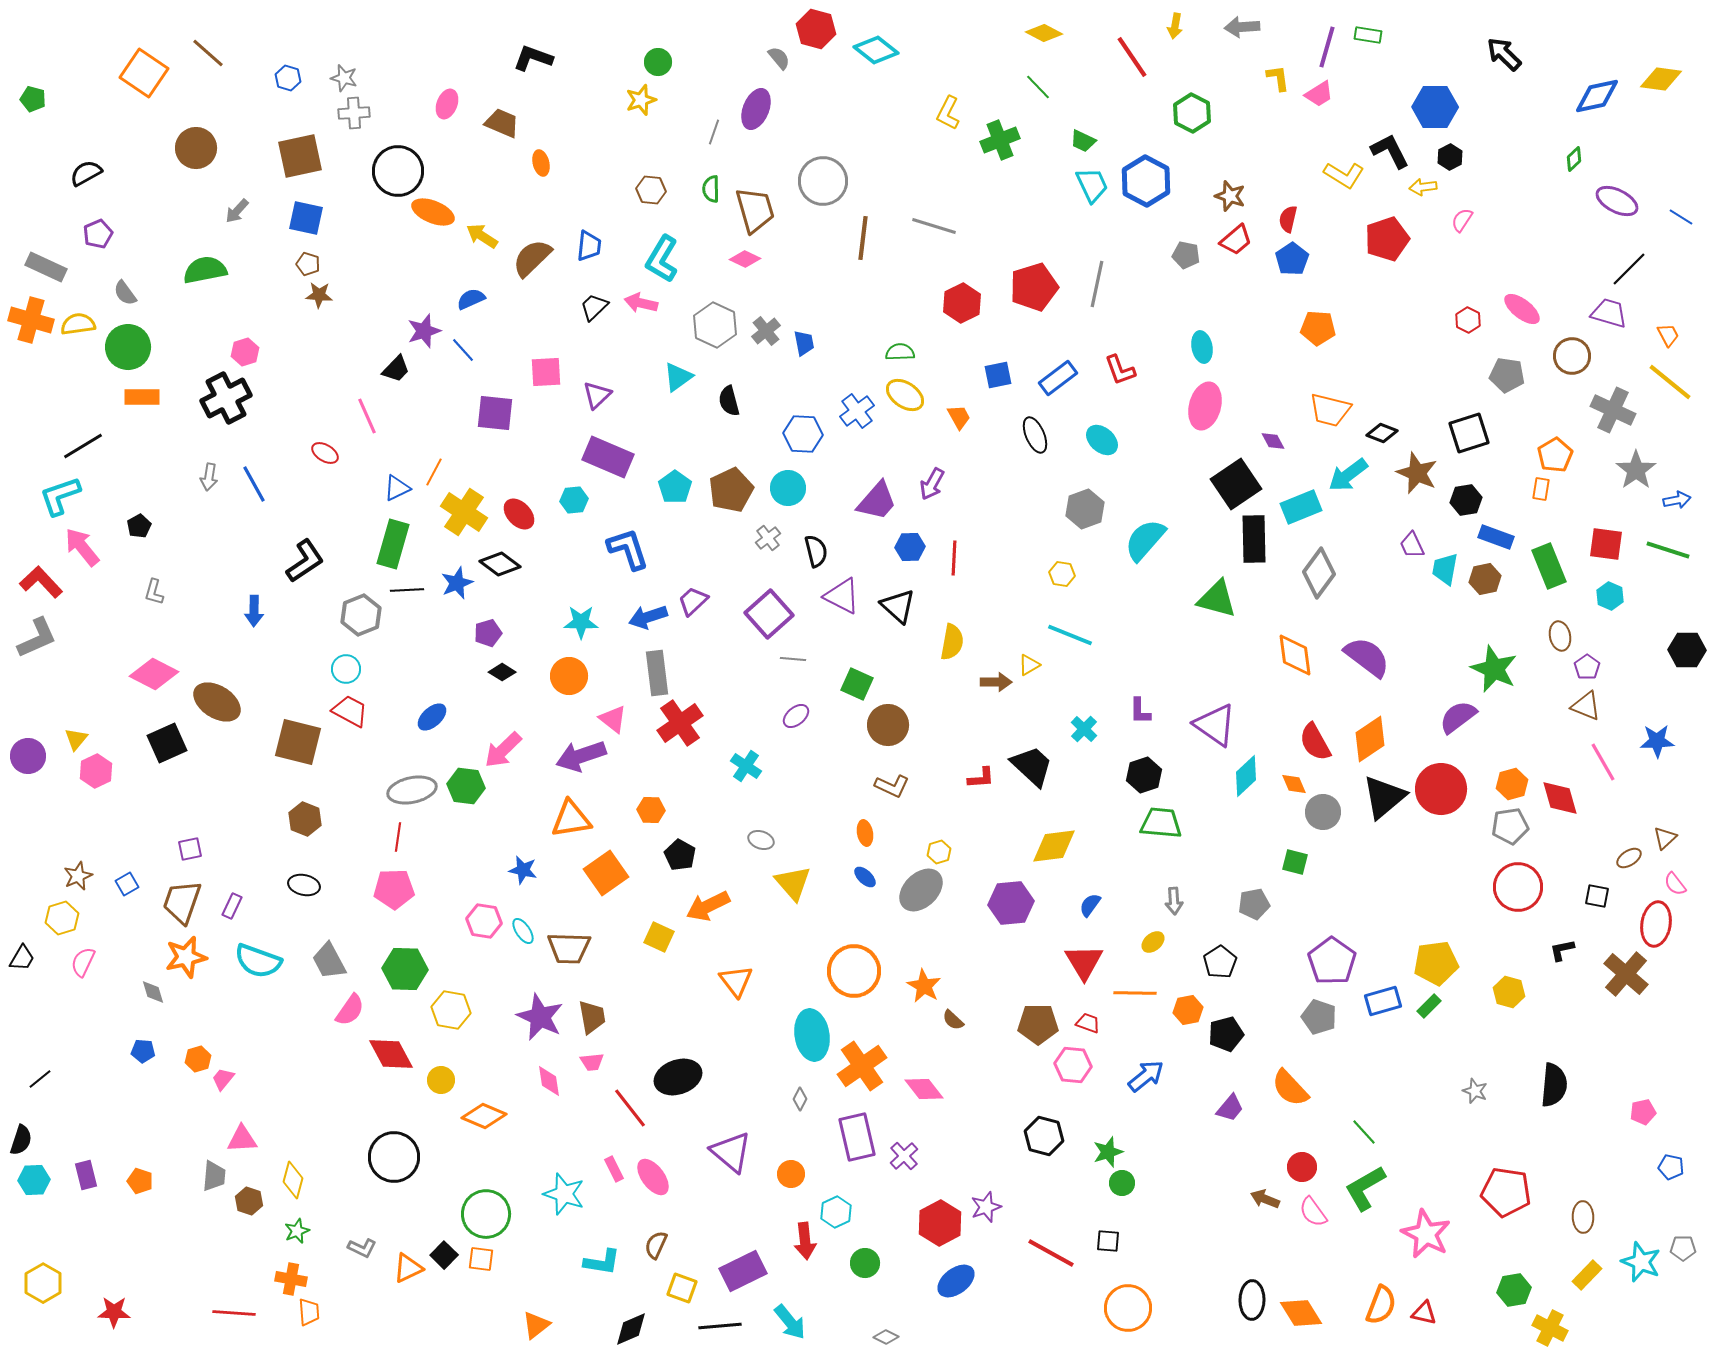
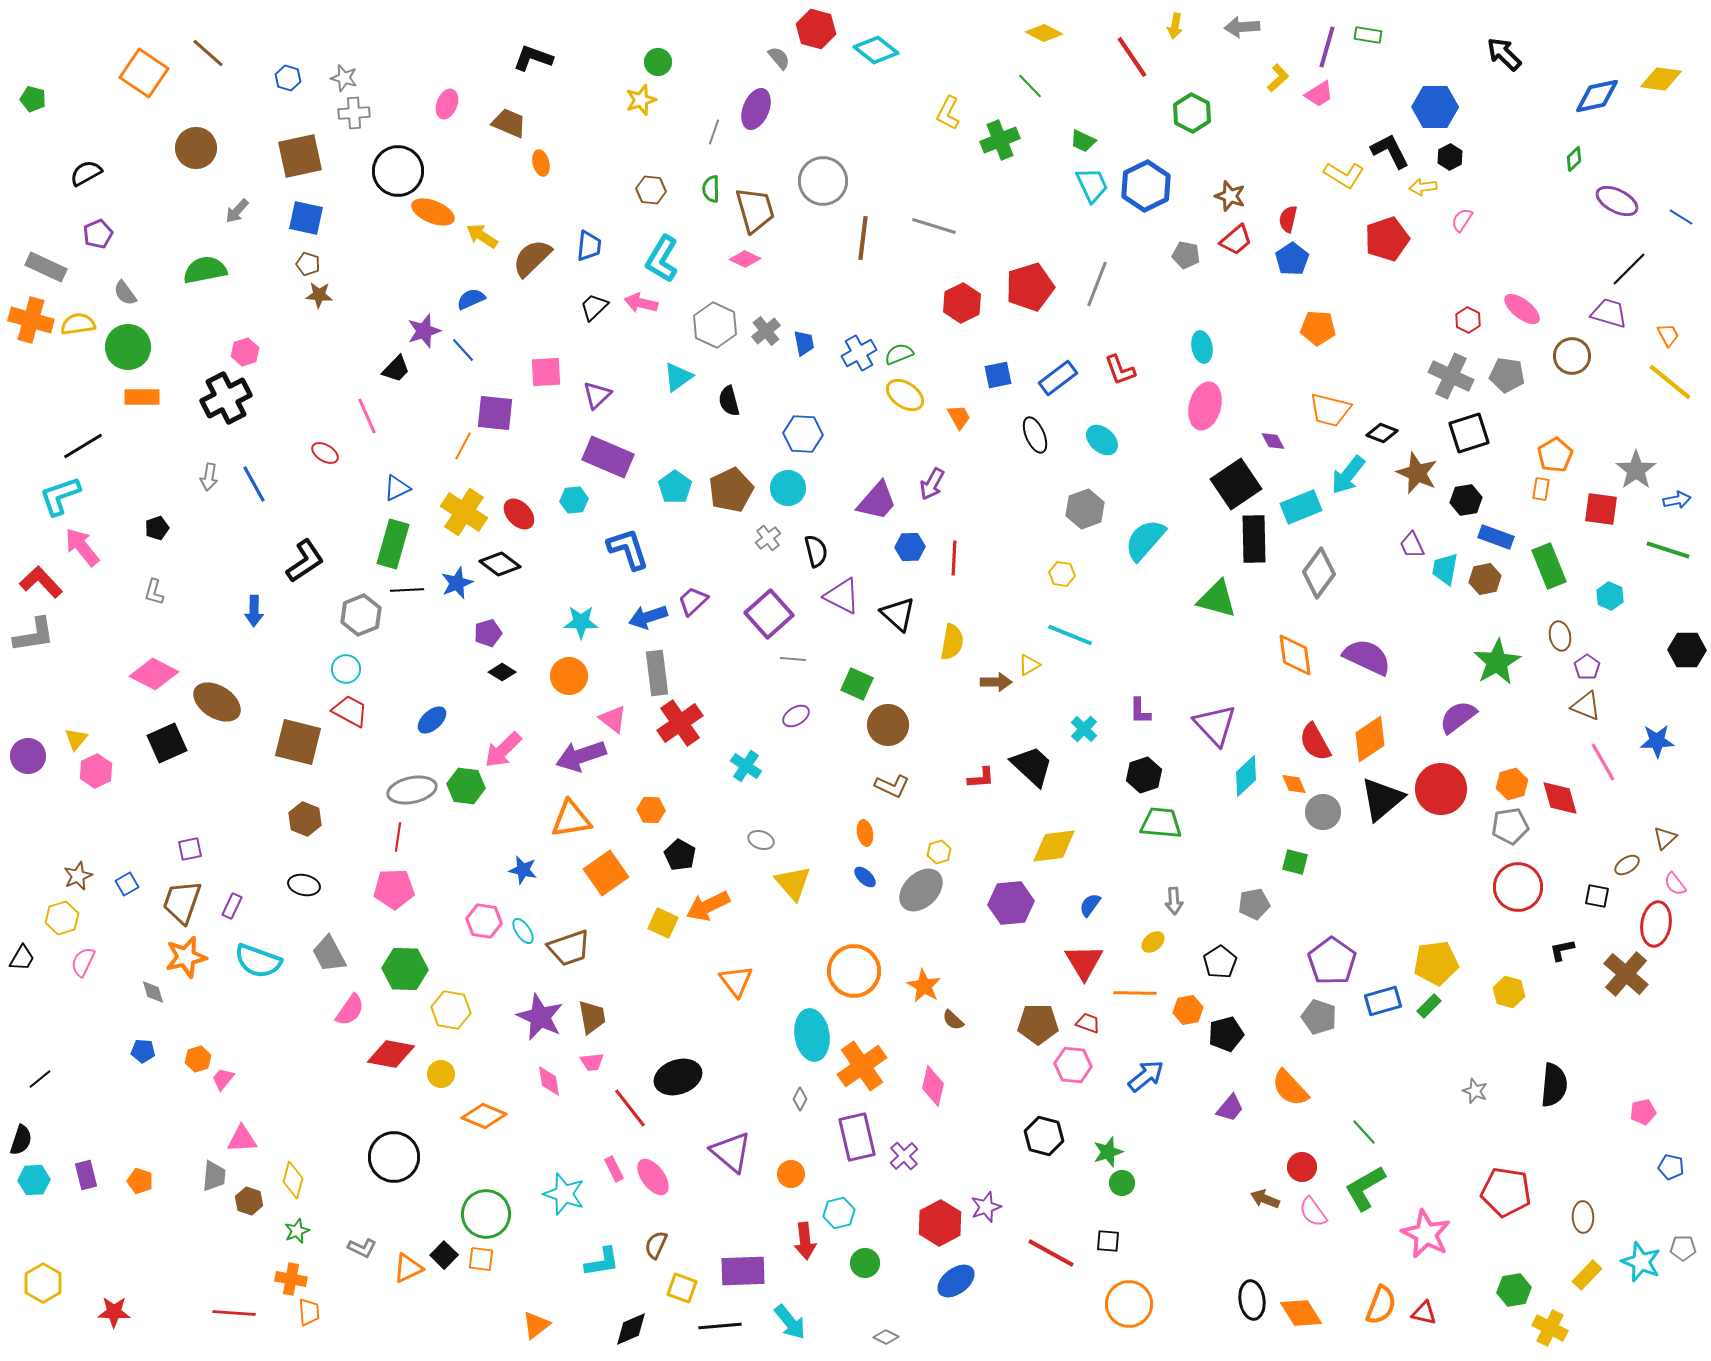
yellow L-shape at (1278, 78): rotated 56 degrees clockwise
green line at (1038, 87): moved 8 px left, 1 px up
brown trapezoid at (502, 123): moved 7 px right
blue hexagon at (1146, 181): moved 5 px down; rotated 6 degrees clockwise
gray line at (1097, 284): rotated 9 degrees clockwise
red pentagon at (1034, 287): moved 4 px left
green semicircle at (900, 352): moved 1 px left, 2 px down; rotated 20 degrees counterclockwise
gray cross at (1613, 410): moved 162 px left, 34 px up
blue cross at (857, 411): moved 2 px right, 58 px up; rotated 8 degrees clockwise
orange line at (434, 472): moved 29 px right, 26 px up
cyan arrow at (1348, 475): rotated 15 degrees counterclockwise
black pentagon at (139, 526): moved 18 px right, 2 px down; rotated 10 degrees clockwise
red square at (1606, 544): moved 5 px left, 35 px up
black triangle at (898, 606): moved 8 px down
gray L-shape at (37, 638): moved 3 px left, 3 px up; rotated 15 degrees clockwise
purple semicircle at (1367, 657): rotated 12 degrees counterclockwise
green star at (1494, 669): moved 3 px right, 7 px up; rotated 18 degrees clockwise
purple ellipse at (796, 716): rotated 8 degrees clockwise
blue ellipse at (432, 717): moved 3 px down
purple triangle at (1215, 725): rotated 12 degrees clockwise
black triangle at (1384, 797): moved 2 px left, 2 px down
brown ellipse at (1629, 858): moved 2 px left, 7 px down
yellow square at (659, 937): moved 4 px right, 14 px up
brown trapezoid at (569, 948): rotated 21 degrees counterclockwise
gray trapezoid at (329, 961): moved 7 px up
red diamond at (391, 1054): rotated 51 degrees counterclockwise
yellow circle at (441, 1080): moved 6 px up
pink diamond at (924, 1089): moved 9 px right, 3 px up; rotated 51 degrees clockwise
cyan hexagon at (836, 1212): moved 3 px right, 1 px down; rotated 12 degrees clockwise
cyan L-shape at (602, 1262): rotated 18 degrees counterclockwise
purple rectangle at (743, 1271): rotated 24 degrees clockwise
black ellipse at (1252, 1300): rotated 9 degrees counterclockwise
orange circle at (1128, 1308): moved 1 px right, 4 px up
